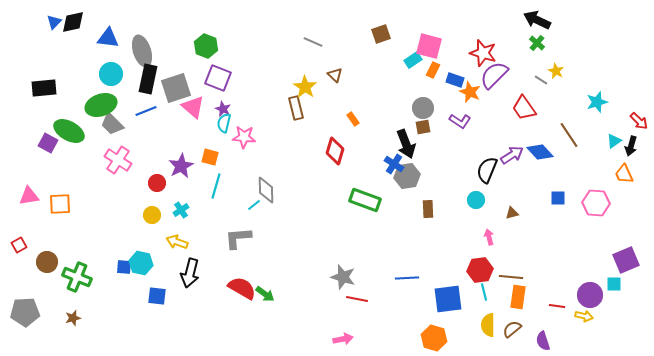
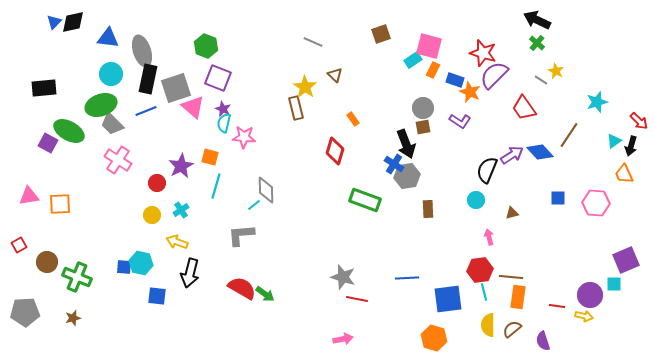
brown line at (569, 135): rotated 68 degrees clockwise
gray L-shape at (238, 238): moved 3 px right, 3 px up
